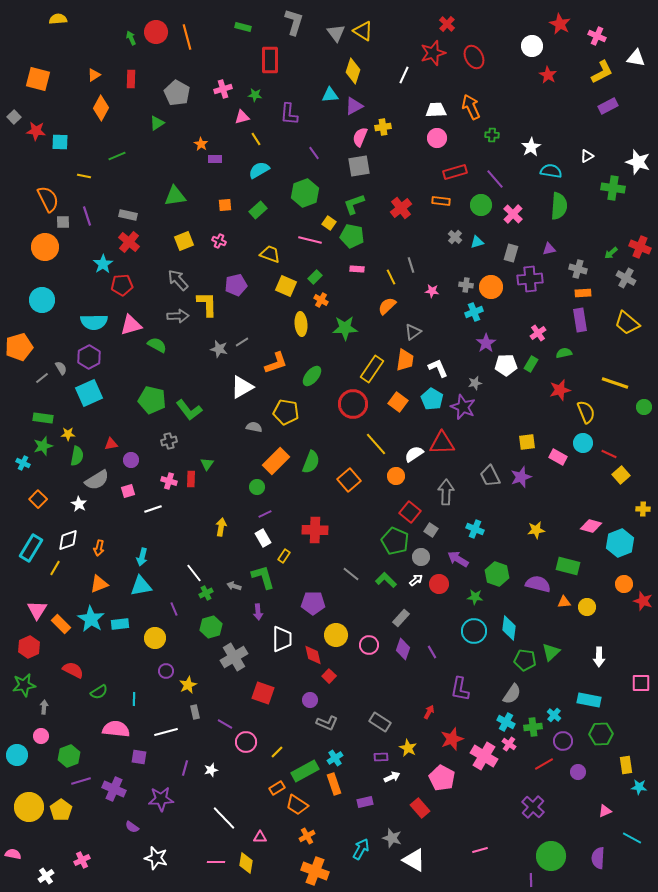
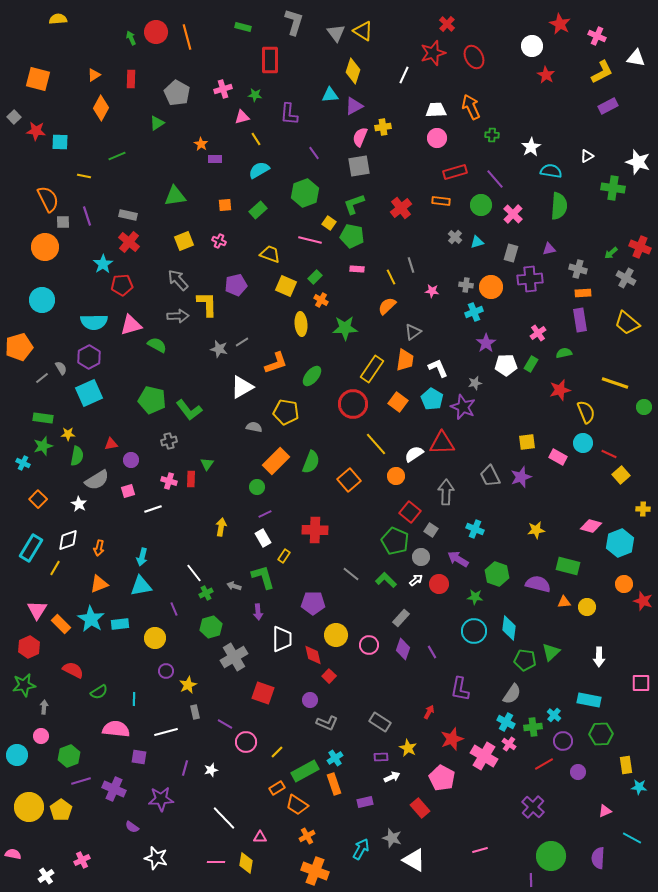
red star at (548, 75): moved 2 px left
